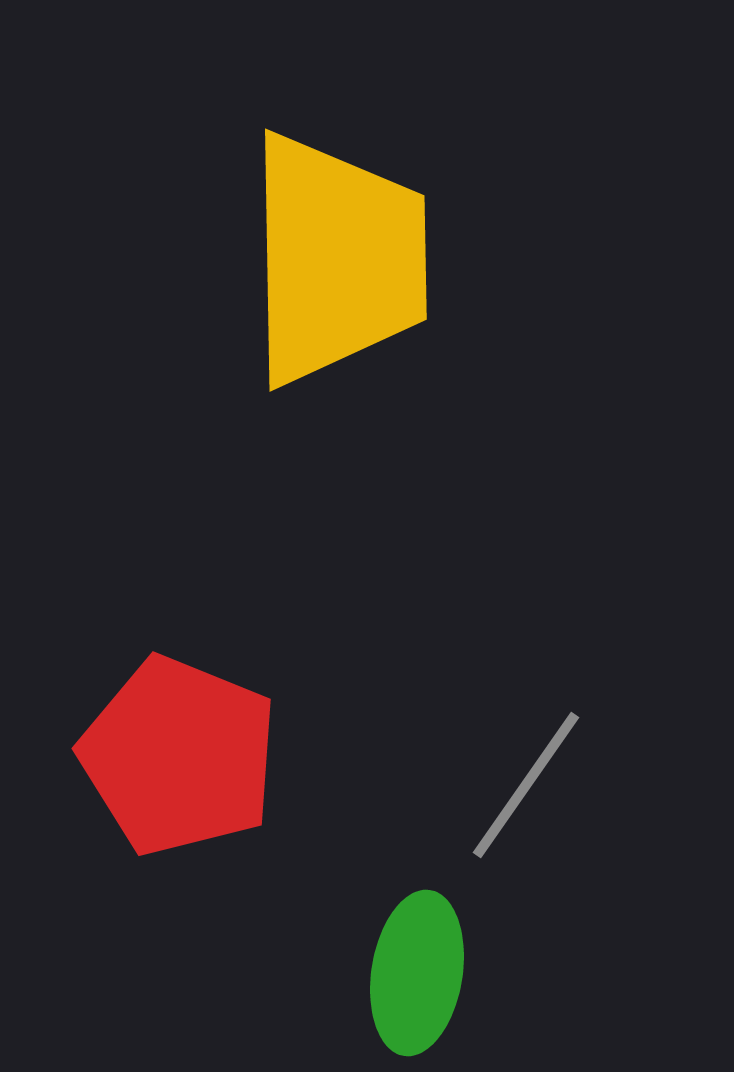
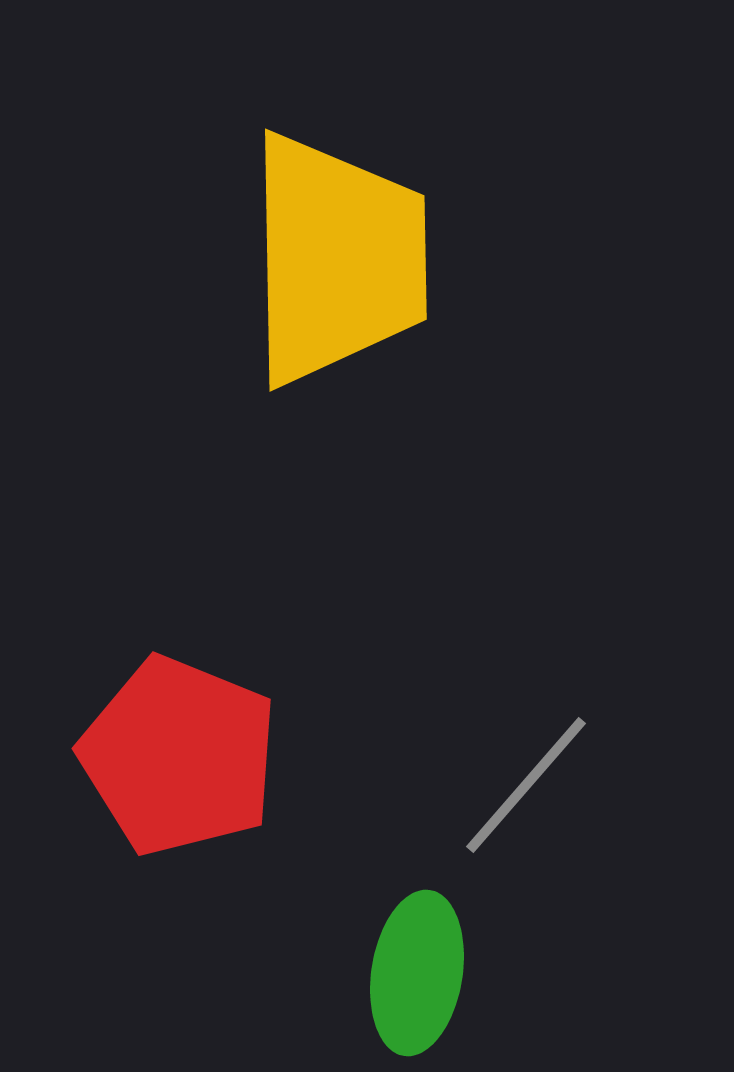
gray line: rotated 6 degrees clockwise
